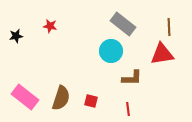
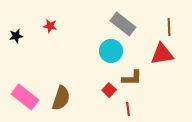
red square: moved 18 px right, 11 px up; rotated 32 degrees clockwise
